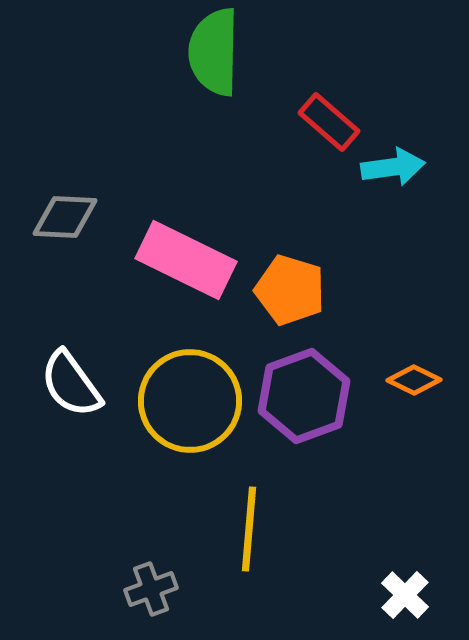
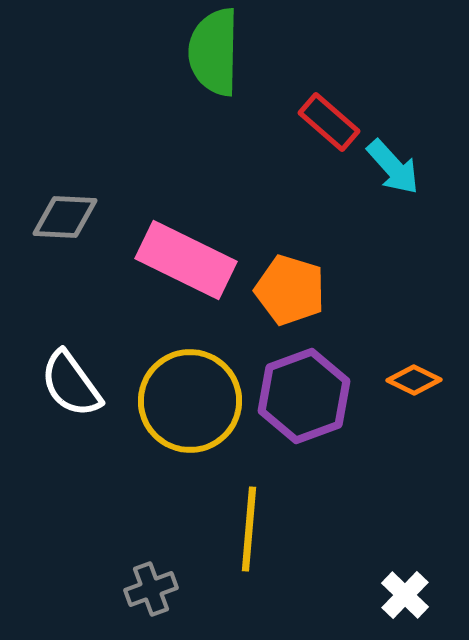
cyan arrow: rotated 56 degrees clockwise
